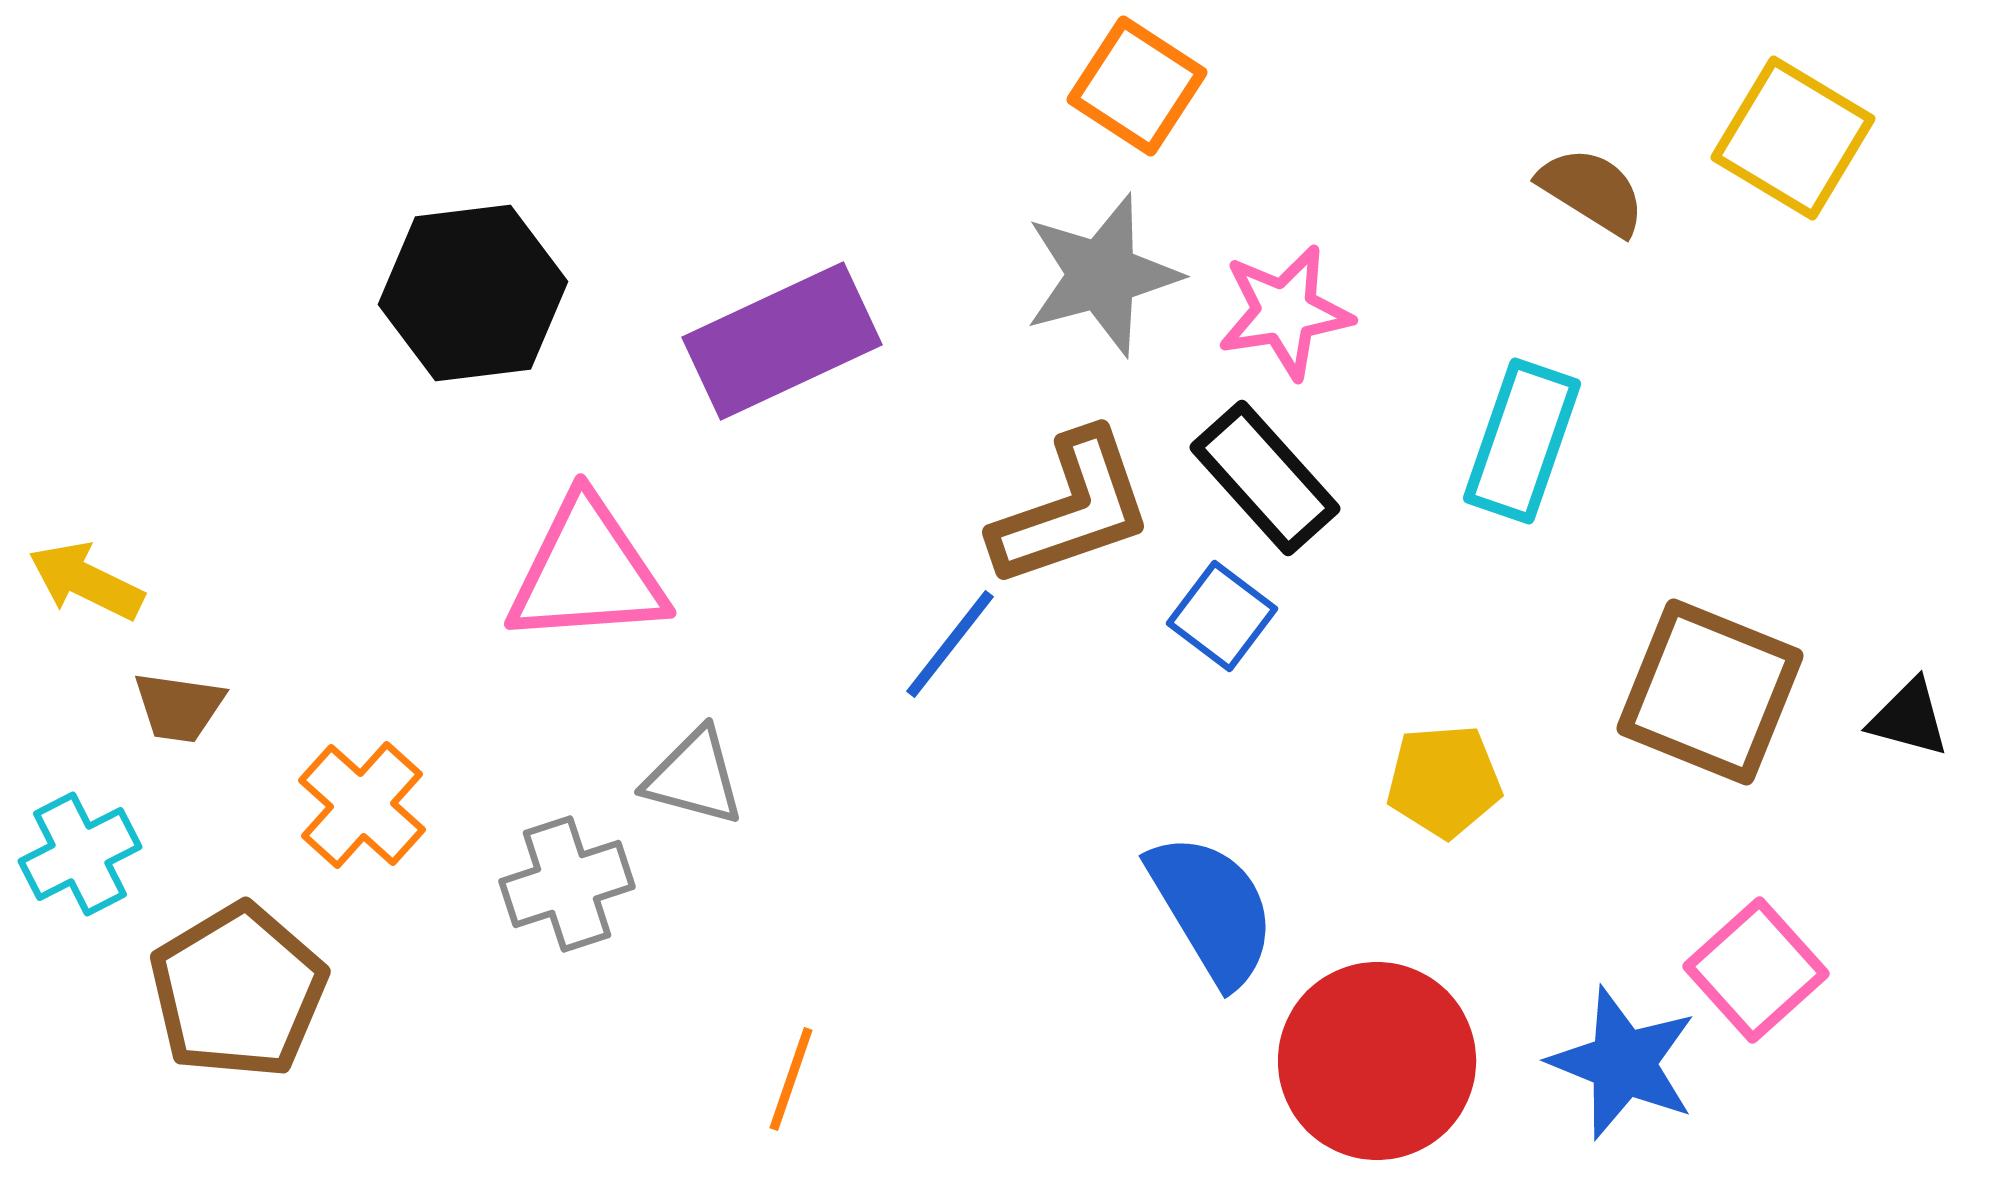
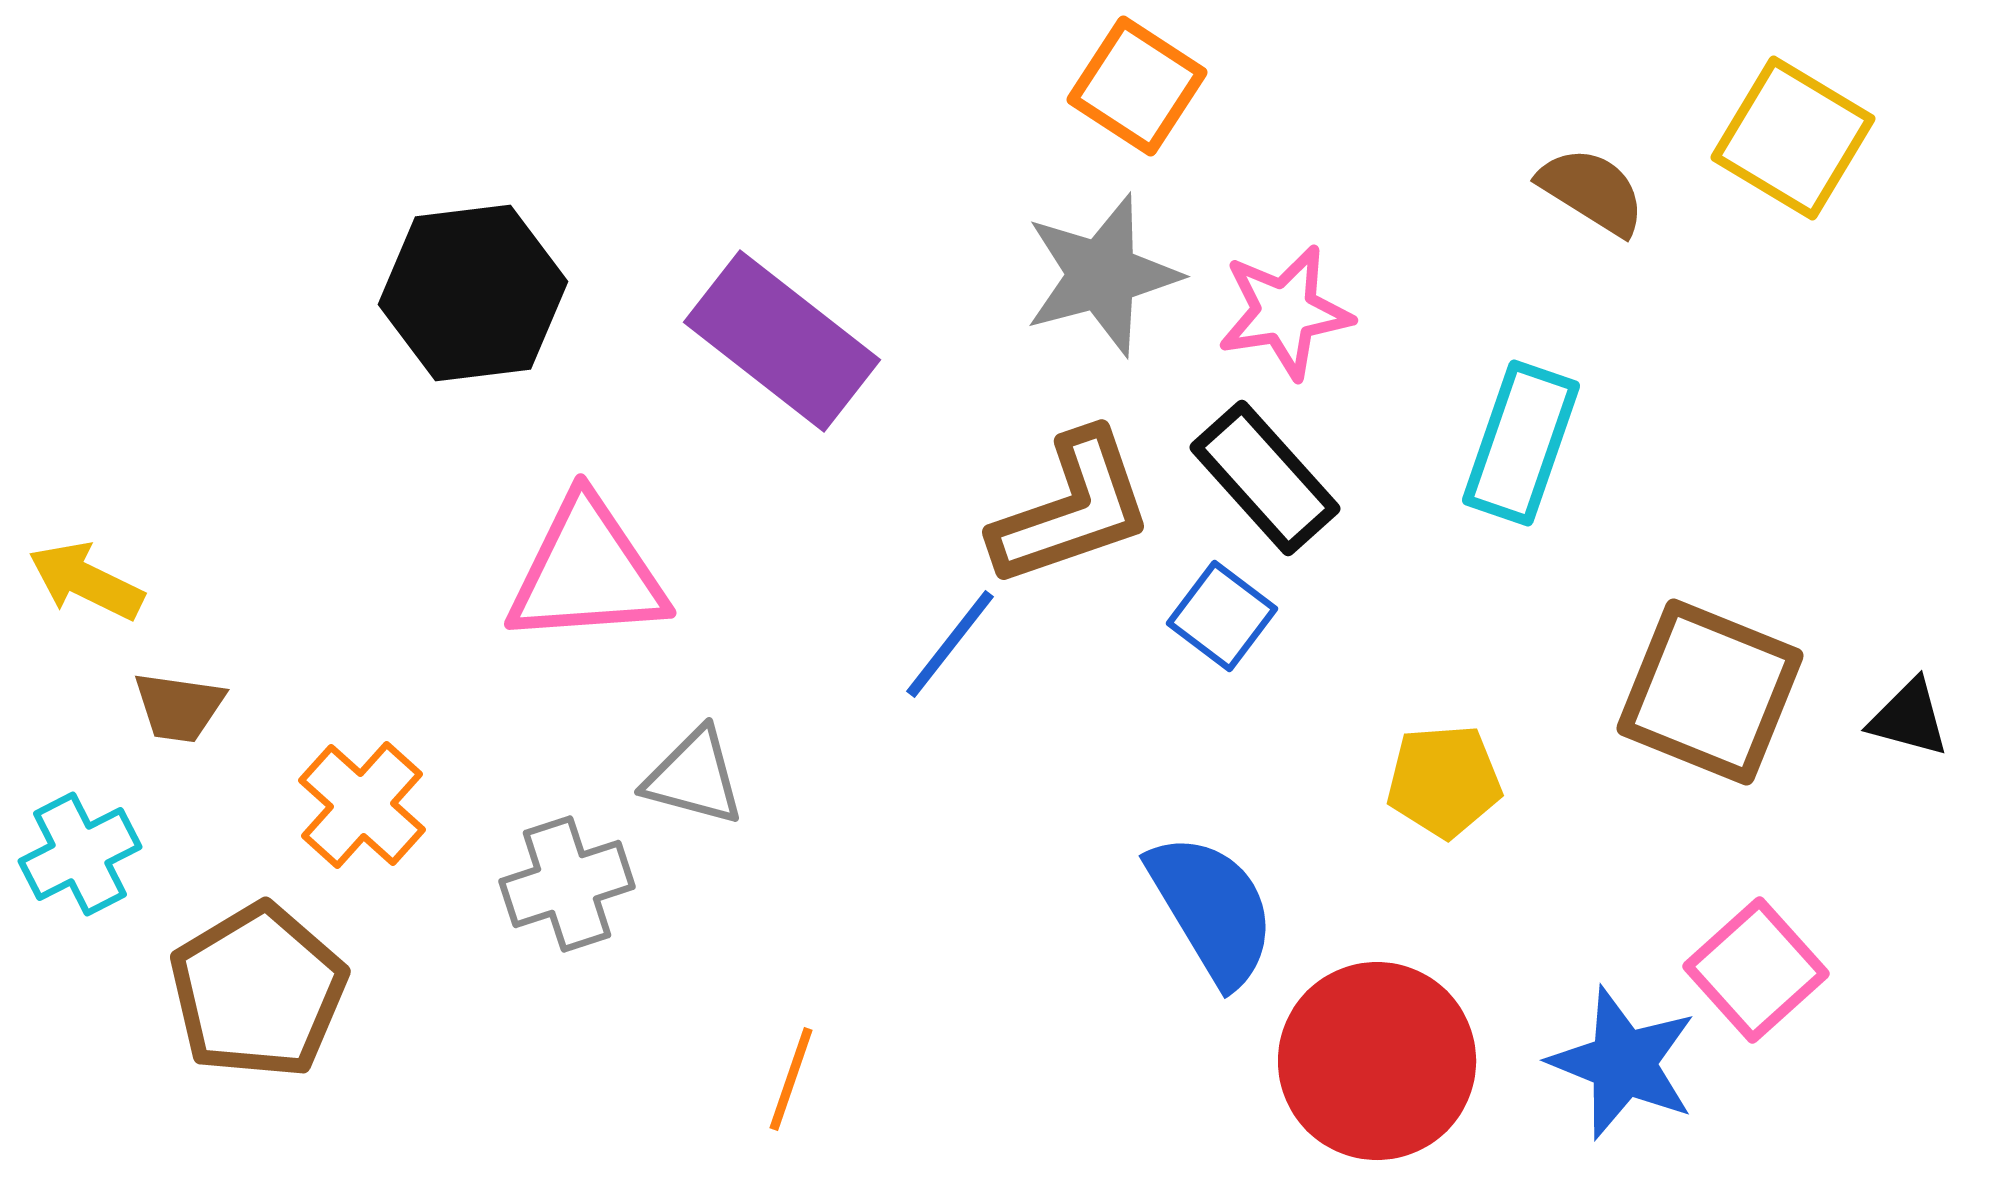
purple rectangle: rotated 63 degrees clockwise
cyan rectangle: moved 1 px left, 2 px down
brown pentagon: moved 20 px right
